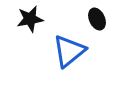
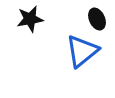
blue triangle: moved 13 px right
